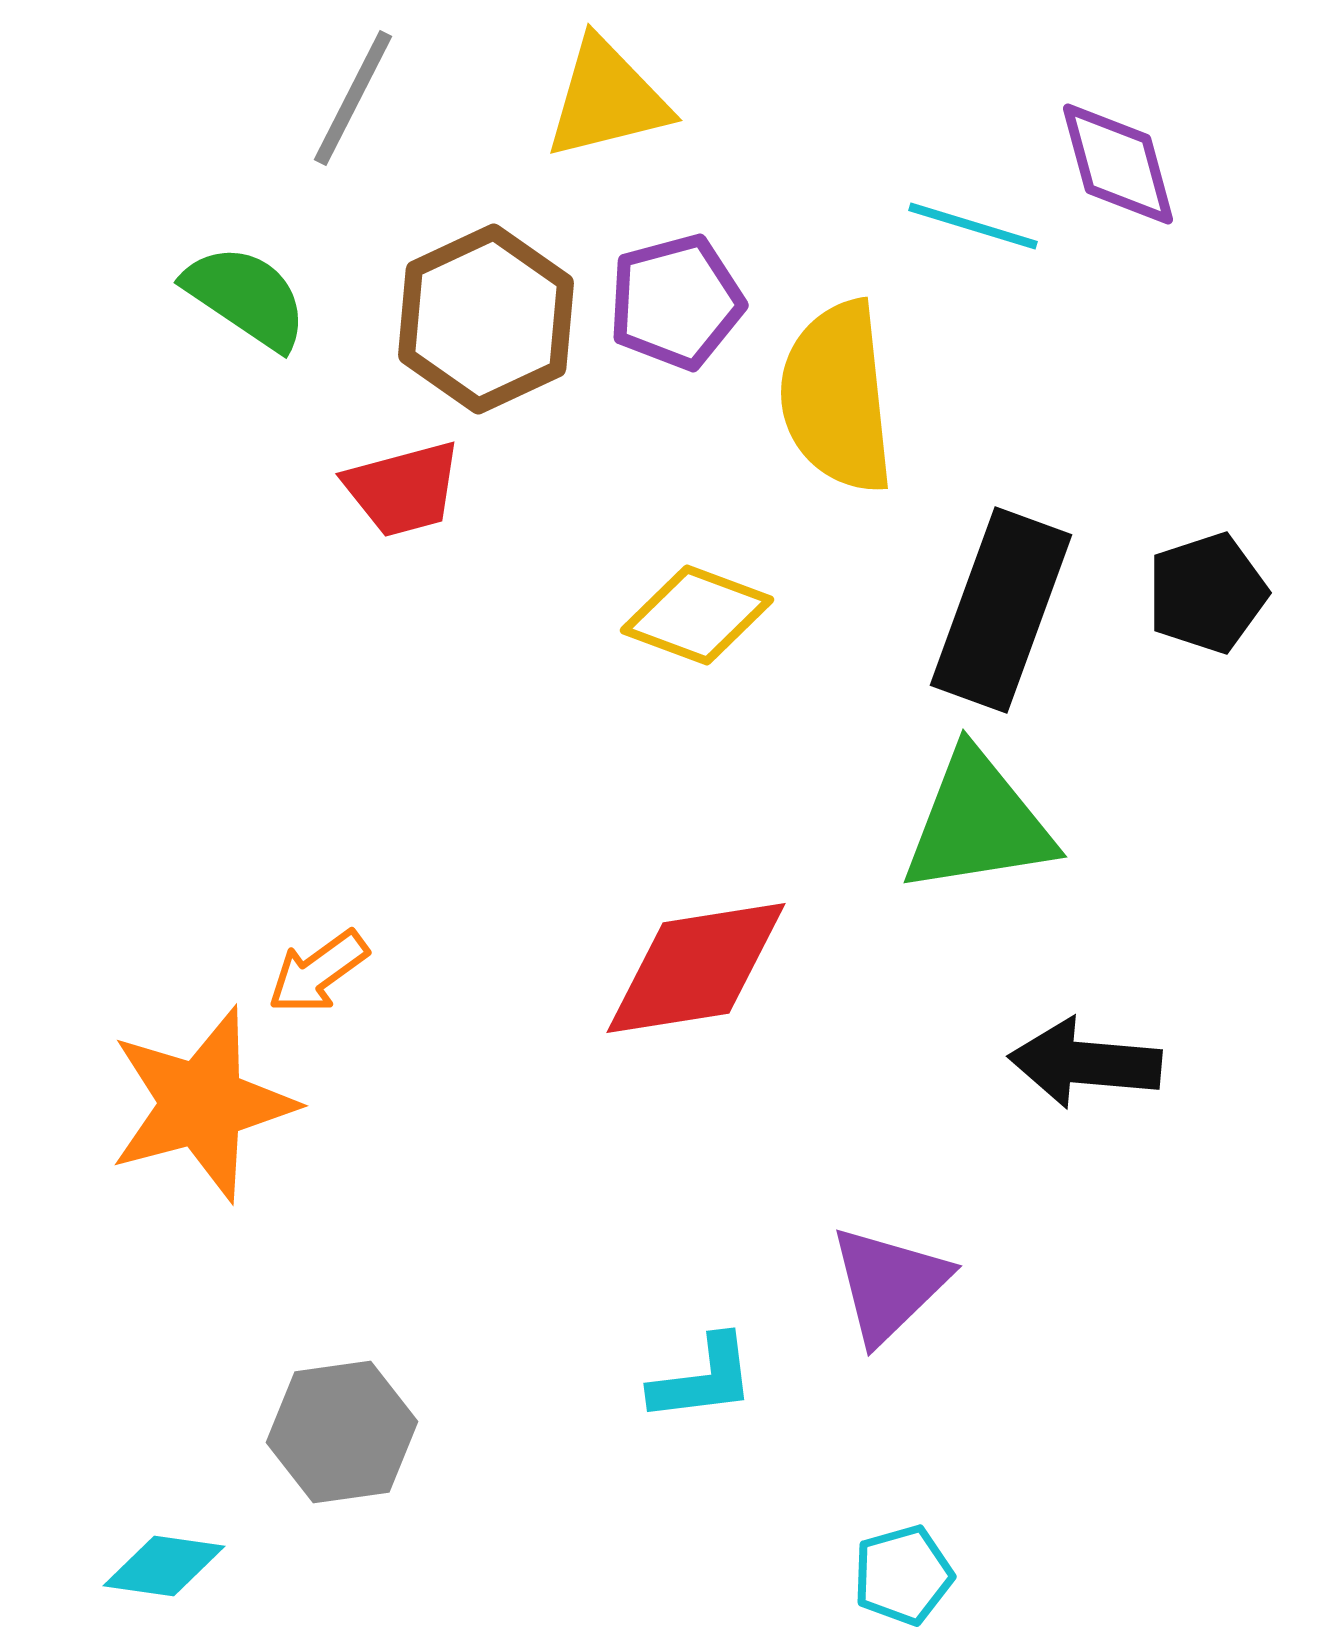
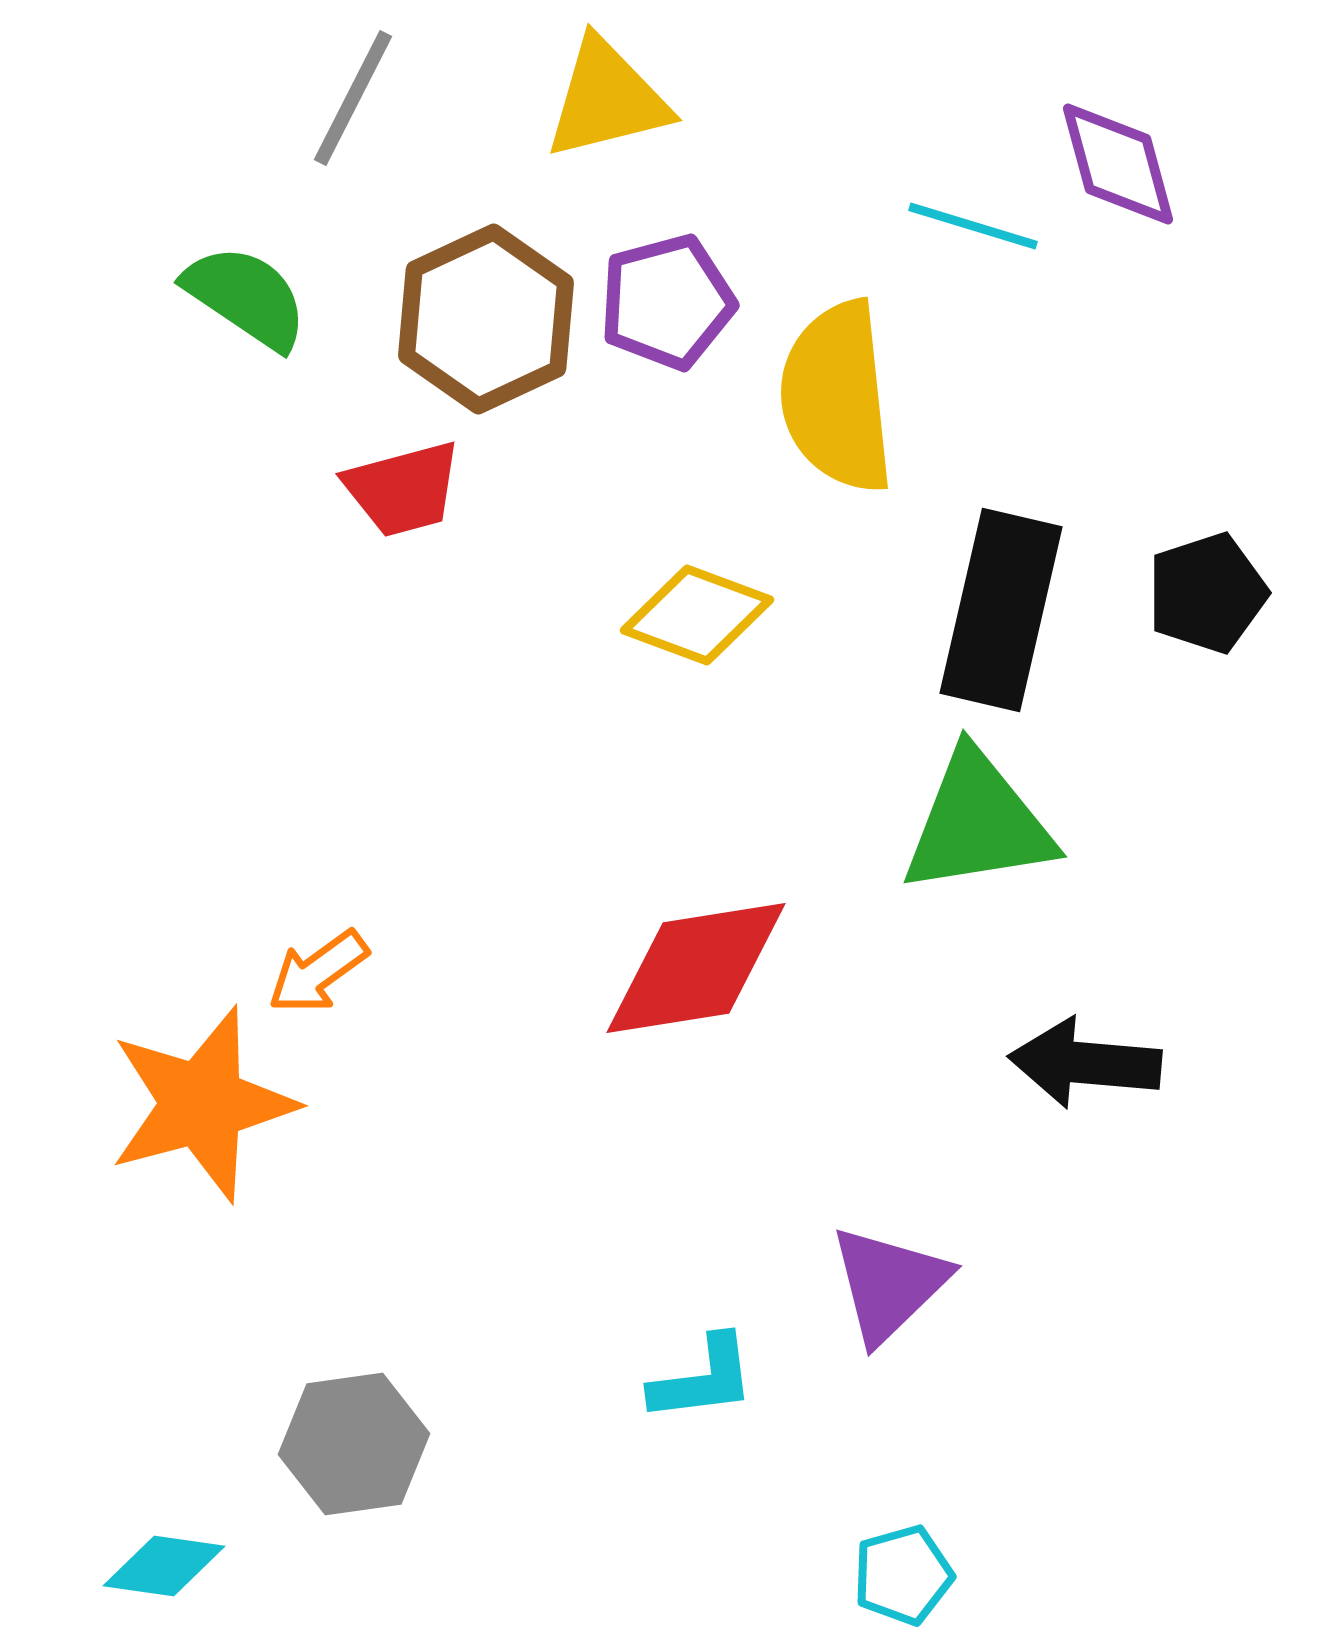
purple pentagon: moved 9 px left
black rectangle: rotated 7 degrees counterclockwise
gray hexagon: moved 12 px right, 12 px down
